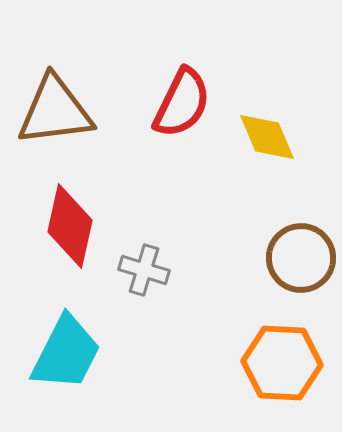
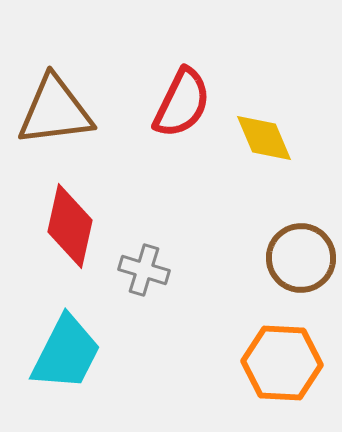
yellow diamond: moved 3 px left, 1 px down
